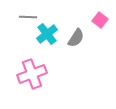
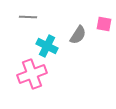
pink square: moved 4 px right, 4 px down; rotated 28 degrees counterclockwise
cyan cross: moved 12 px down; rotated 25 degrees counterclockwise
gray semicircle: moved 2 px right, 3 px up
